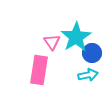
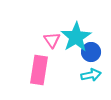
pink triangle: moved 2 px up
blue circle: moved 1 px left, 1 px up
cyan arrow: moved 3 px right
